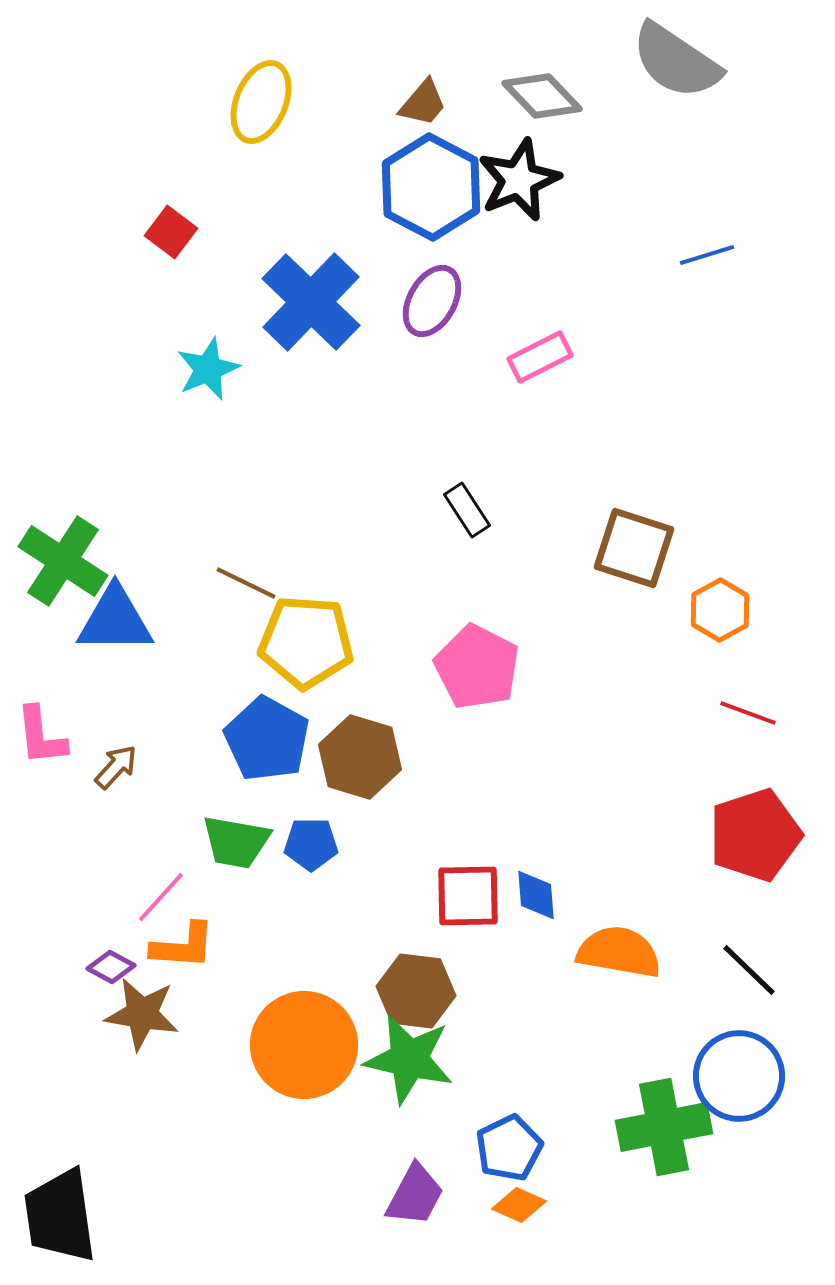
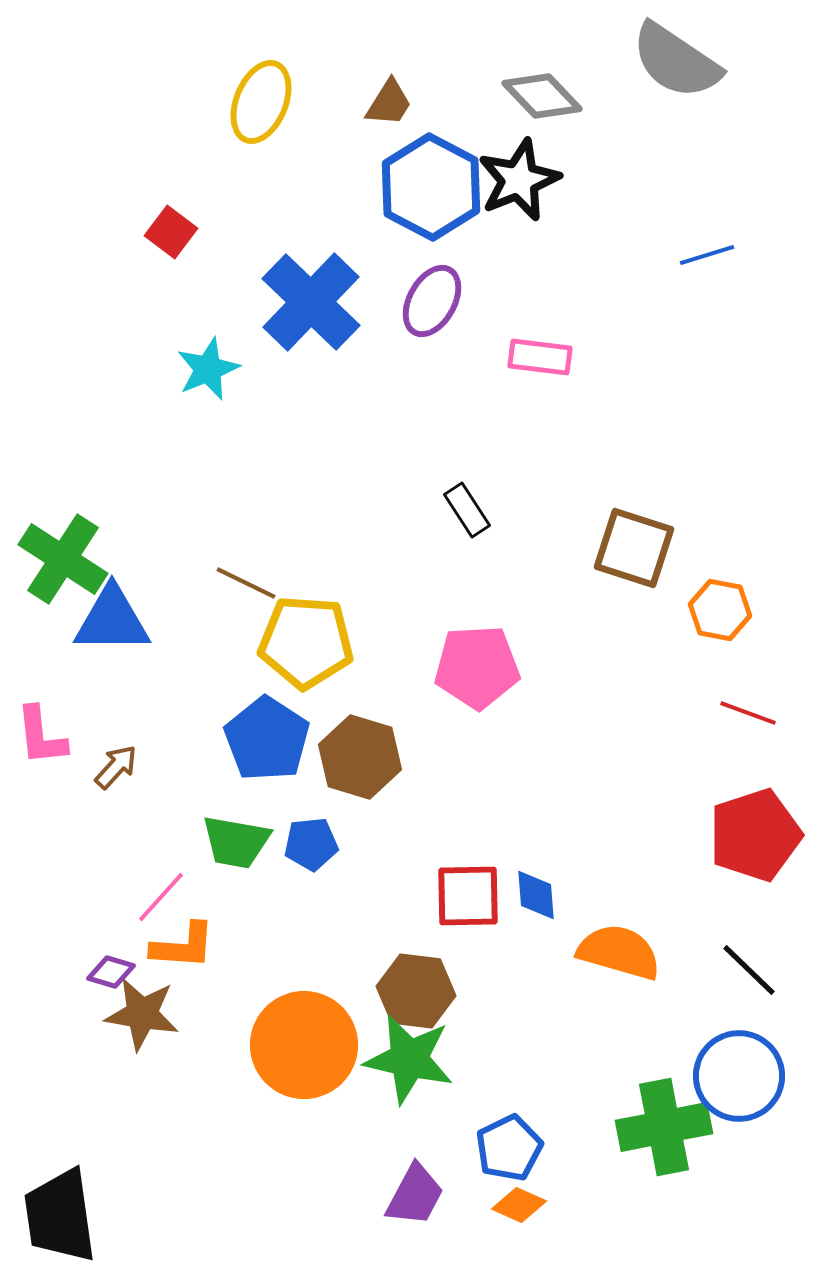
brown trapezoid at (423, 103): moved 34 px left; rotated 8 degrees counterclockwise
pink rectangle at (540, 357): rotated 34 degrees clockwise
green cross at (63, 561): moved 2 px up
orange hexagon at (720, 610): rotated 20 degrees counterclockwise
blue triangle at (115, 620): moved 3 px left
pink pentagon at (477, 667): rotated 30 degrees counterclockwise
blue pentagon at (267, 739): rotated 4 degrees clockwise
blue pentagon at (311, 844): rotated 6 degrees counterclockwise
orange semicircle at (619, 952): rotated 6 degrees clockwise
purple diamond at (111, 967): moved 5 px down; rotated 12 degrees counterclockwise
